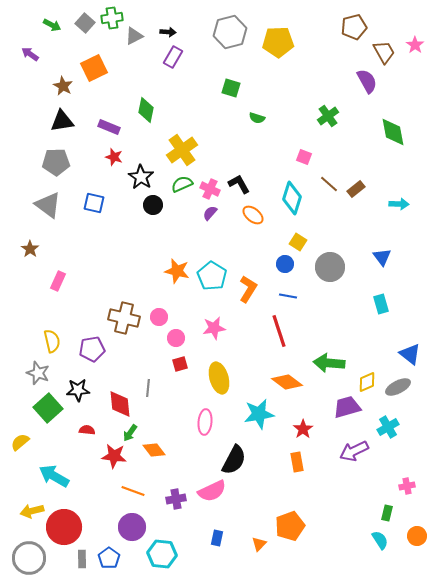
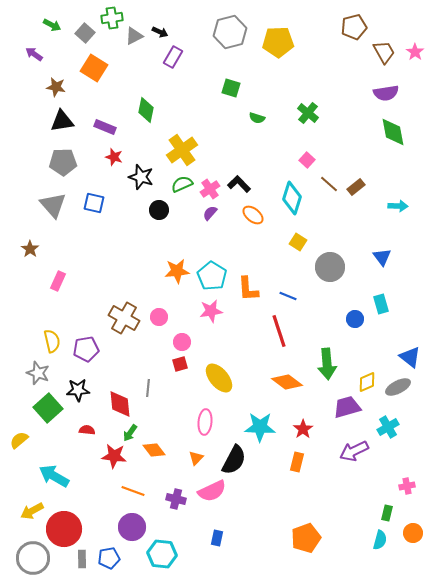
gray square at (85, 23): moved 10 px down
black arrow at (168, 32): moved 8 px left; rotated 21 degrees clockwise
pink star at (415, 45): moved 7 px down
purple arrow at (30, 54): moved 4 px right
orange square at (94, 68): rotated 32 degrees counterclockwise
purple semicircle at (367, 81): moved 19 px right, 12 px down; rotated 110 degrees clockwise
brown star at (63, 86): moved 7 px left, 1 px down; rotated 18 degrees counterclockwise
green cross at (328, 116): moved 20 px left, 3 px up; rotated 15 degrees counterclockwise
purple rectangle at (109, 127): moved 4 px left
pink square at (304, 157): moved 3 px right, 3 px down; rotated 21 degrees clockwise
gray pentagon at (56, 162): moved 7 px right
black star at (141, 177): rotated 15 degrees counterclockwise
black L-shape at (239, 184): rotated 15 degrees counterclockwise
pink cross at (210, 189): rotated 30 degrees clockwise
brown rectangle at (356, 189): moved 2 px up
cyan arrow at (399, 204): moved 1 px left, 2 px down
gray triangle at (48, 205): moved 5 px right; rotated 12 degrees clockwise
black circle at (153, 205): moved 6 px right, 5 px down
blue circle at (285, 264): moved 70 px right, 55 px down
orange star at (177, 271): rotated 20 degrees counterclockwise
orange L-shape at (248, 289): rotated 144 degrees clockwise
blue line at (288, 296): rotated 12 degrees clockwise
brown cross at (124, 318): rotated 16 degrees clockwise
pink star at (214, 328): moved 3 px left, 17 px up
pink circle at (176, 338): moved 6 px right, 4 px down
purple pentagon at (92, 349): moved 6 px left
blue triangle at (410, 354): moved 3 px down
green arrow at (329, 363): moved 2 px left, 1 px down; rotated 100 degrees counterclockwise
yellow ellipse at (219, 378): rotated 24 degrees counterclockwise
cyan star at (259, 414): moved 1 px right, 13 px down; rotated 12 degrees clockwise
yellow semicircle at (20, 442): moved 1 px left, 2 px up
orange rectangle at (297, 462): rotated 24 degrees clockwise
purple cross at (176, 499): rotated 24 degrees clockwise
yellow arrow at (32, 511): rotated 15 degrees counterclockwise
orange pentagon at (290, 526): moved 16 px right, 12 px down
red circle at (64, 527): moved 2 px down
orange circle at (417, 536): moved 4 px left, 3 px up
cyan semicircle at (380, 540): rotated 48 degrees clockwise
orange triangle at (259, 544): moved 63 px left, 86 px up
gray circle at (29, 558): moved 4 px right
blue pentagon at (109, 558): rotated 25 degrees clockwise
